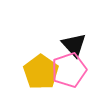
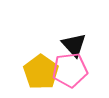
pink pentagon: moved 1 px right; rotated 12 degrees clockwise
